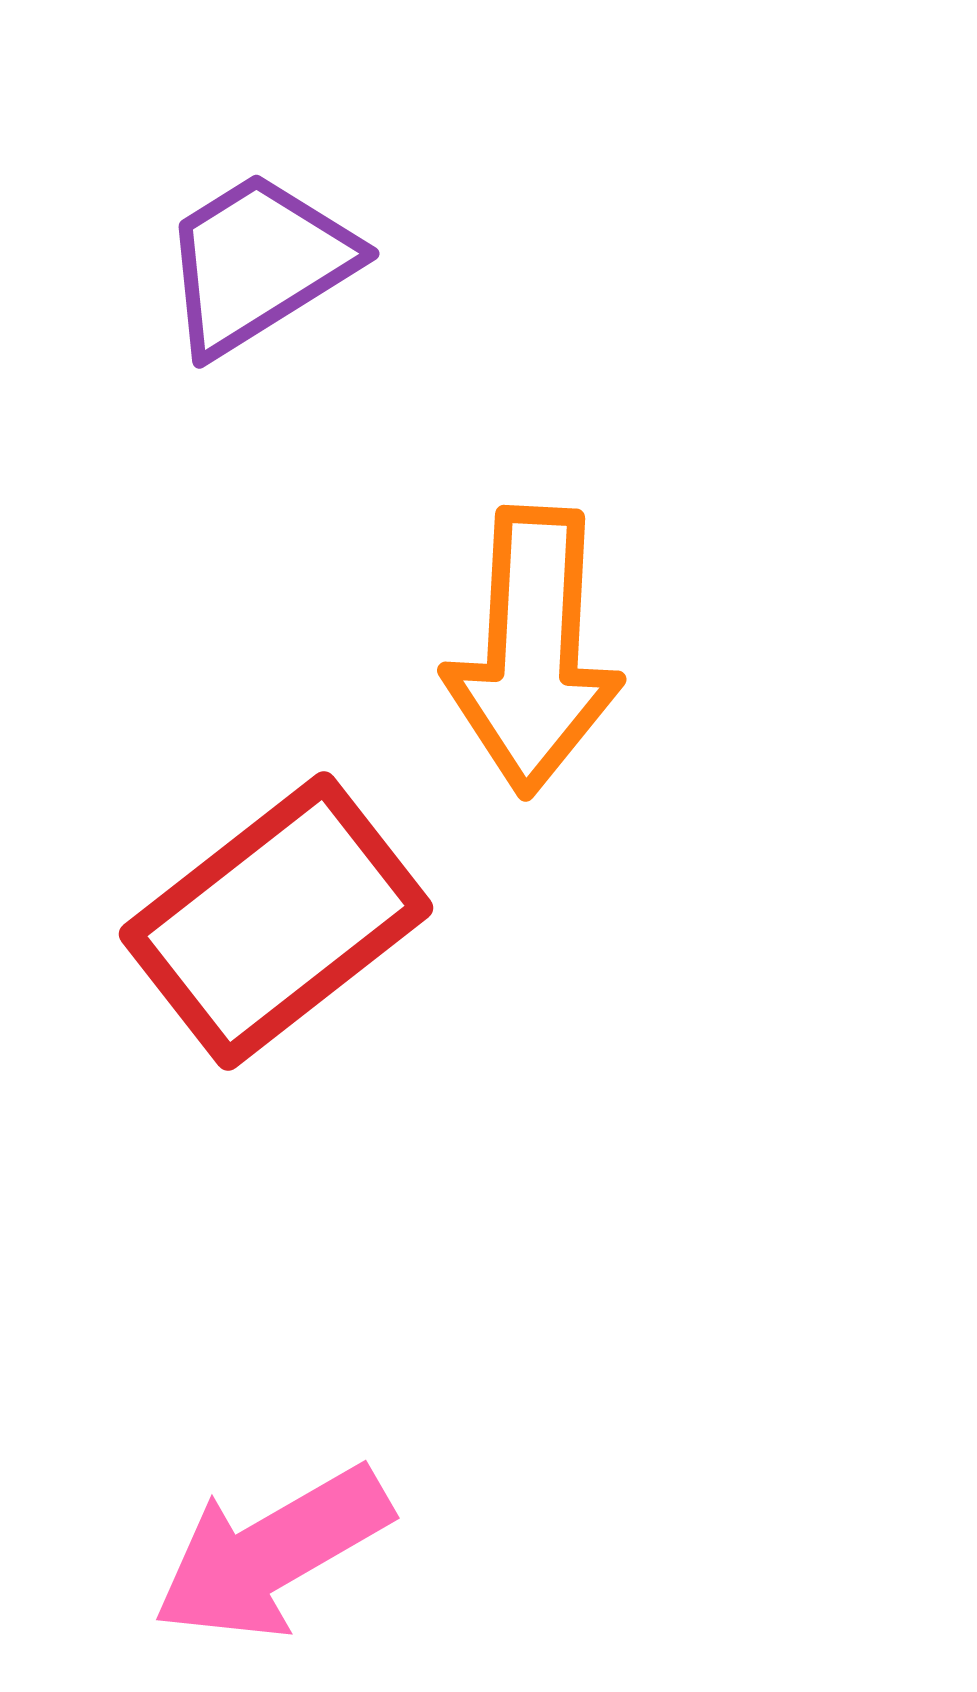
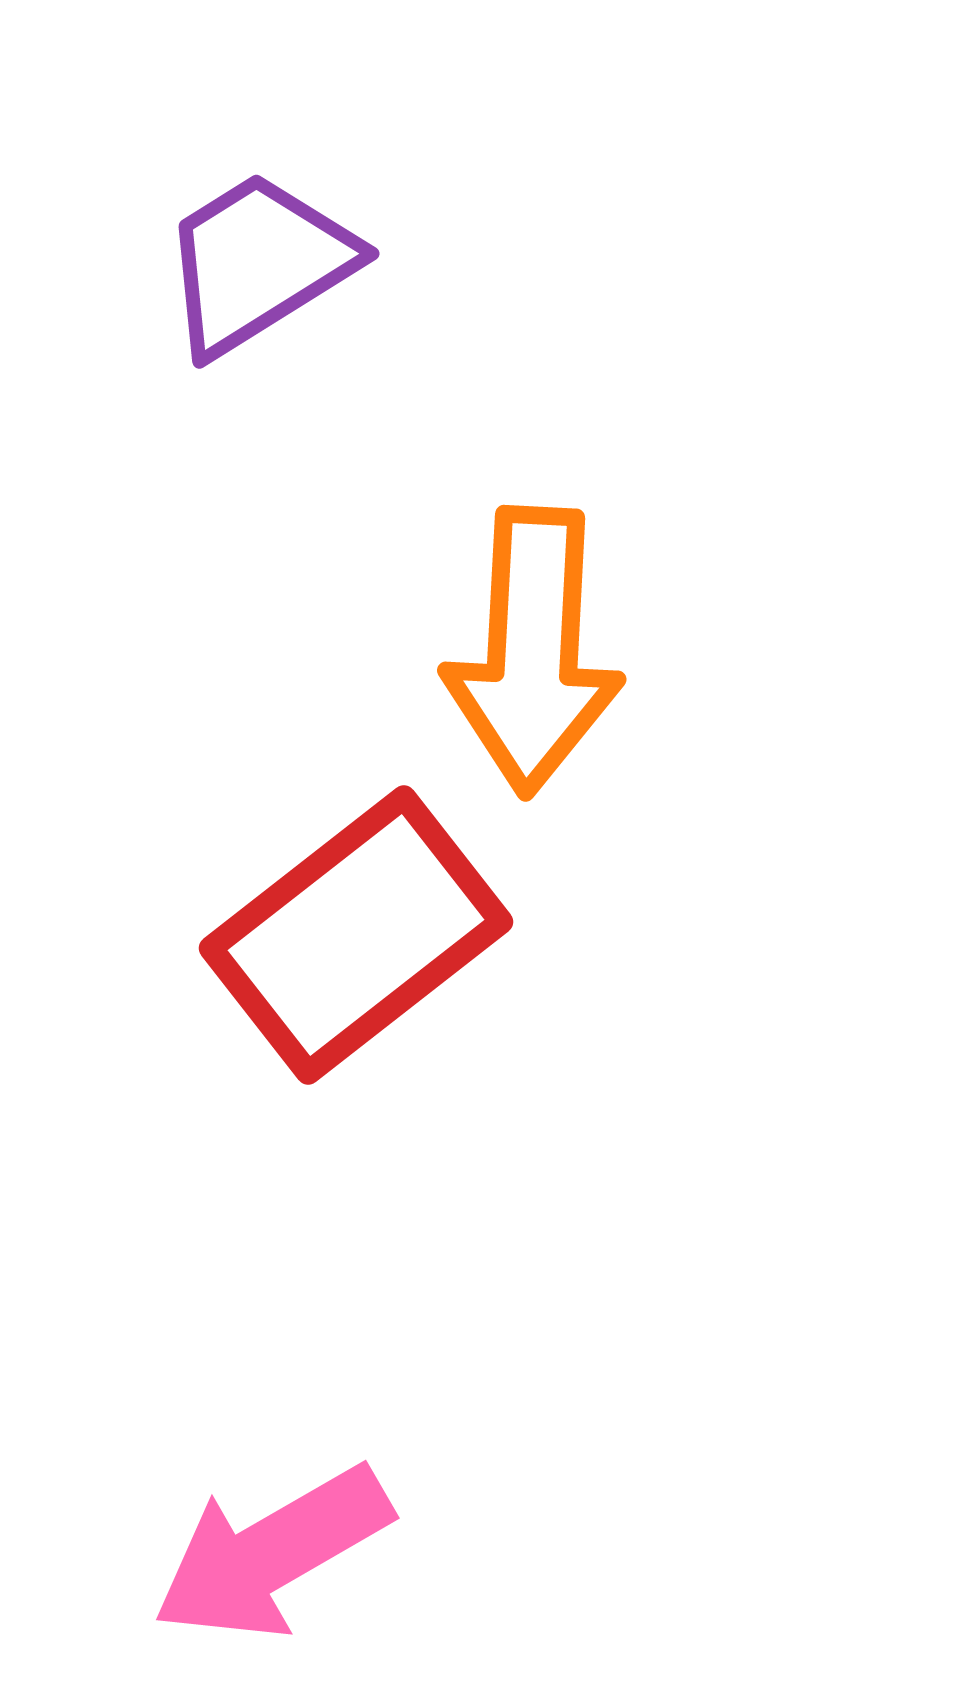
red rectangle: moved 80 px right, 14 px down
